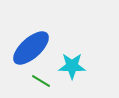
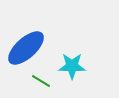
blue ellipse: moved 5 px left
